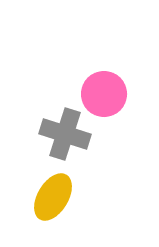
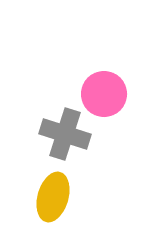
yellow ellipse: rotated 15 degrees counterclockwise
